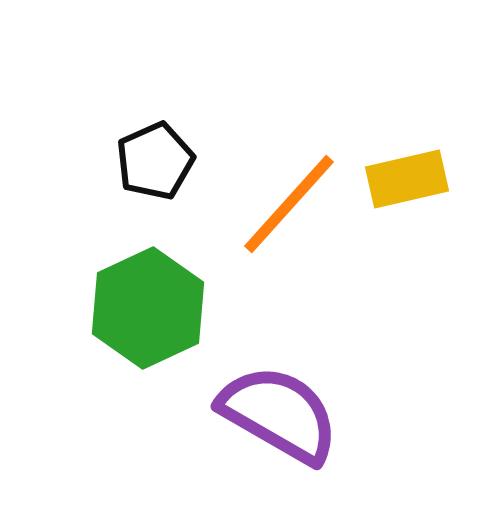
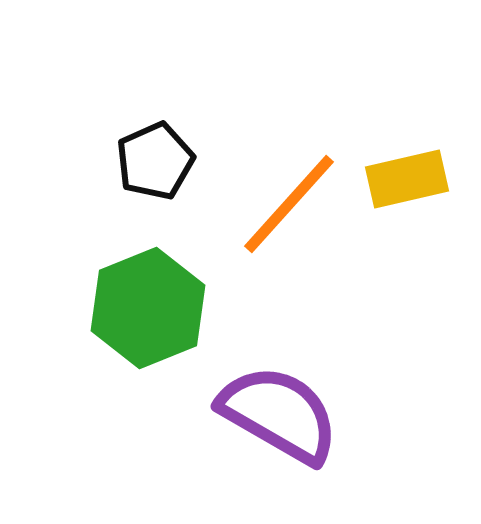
green hexagon: rotated 3 degrees clockwise
